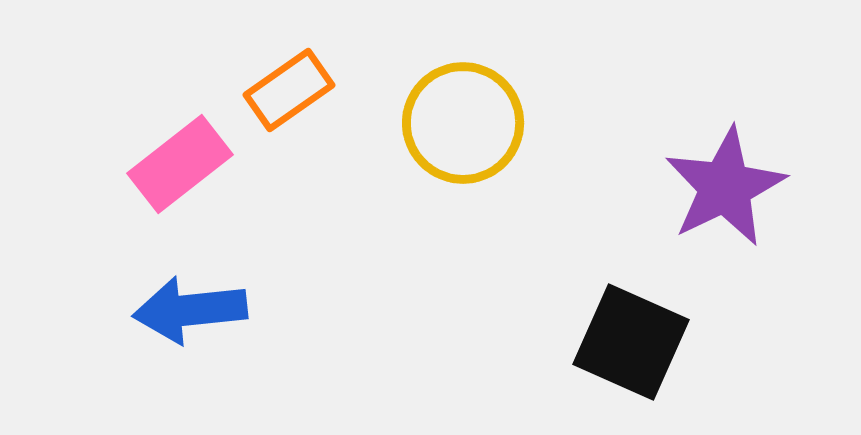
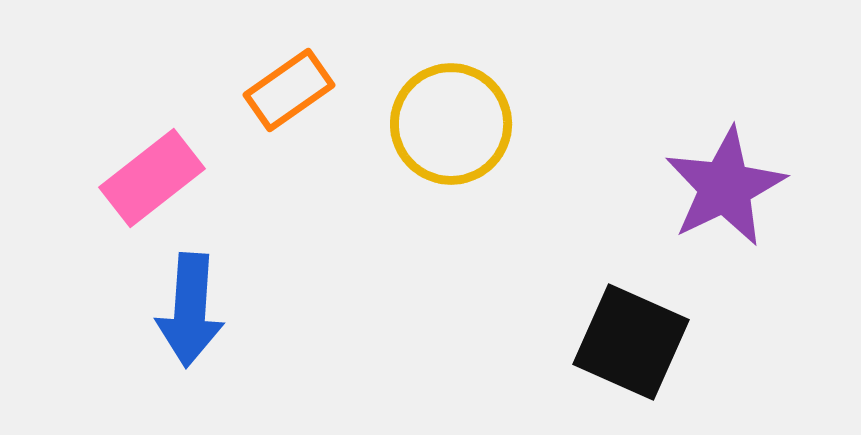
yellow circle: moved 12 px left, 1 px down
pink rectangle: moved 28 px left, 14 px down
blue arrow: rotated 80 degrees counterclockwise
